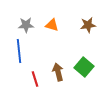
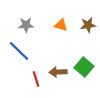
orange triangle: moved 9 px right
blue line: rotated 40 degrees counterclockwise
brown arrow: rotated 78 degrees counterclockwise
red line: moved 1 px right
